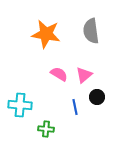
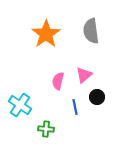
orange star: rotated 28 degrees clockwise
pink semicircle: moved 1 px left, 7 px down; rotated 108 degrees counterclockwise
cyan cross: rotated 30 degrees clockwise
